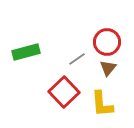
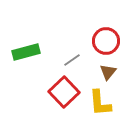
red circle: moved 1 px left, 1 px up
gray line: moved 5 px left, 1 px down
brown triangle: moved 4 px down
yellow L-shape: moved 2 px left, 1 px up
